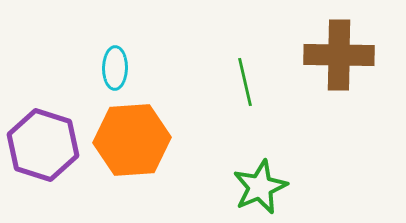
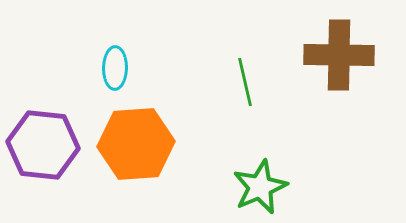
orange hexagon: moved 4 px right, 4 px down
purple hexagon: rotated 12 degrees counterclockwise
